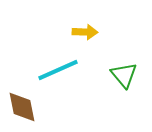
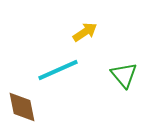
yellow arrow: rotated 35 degrees counterclockwise
